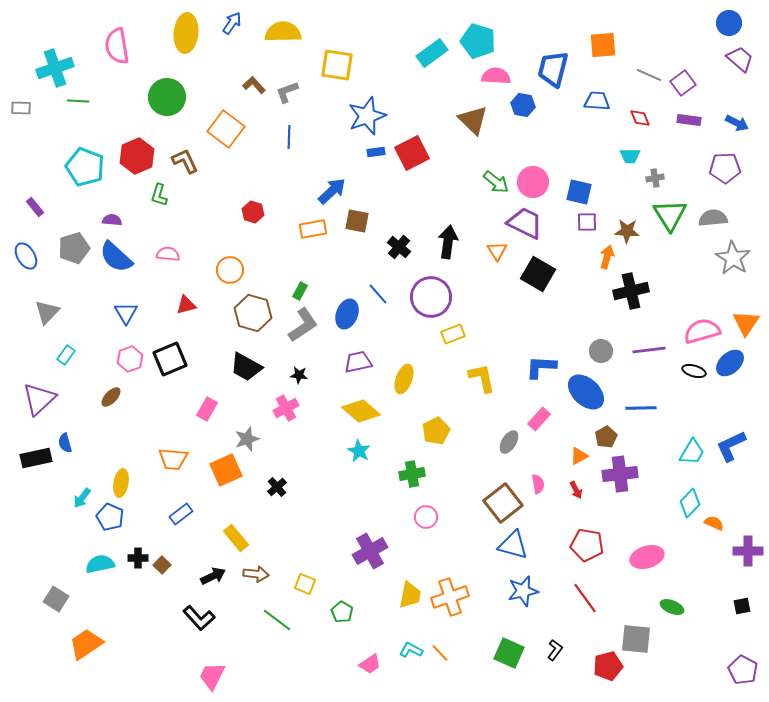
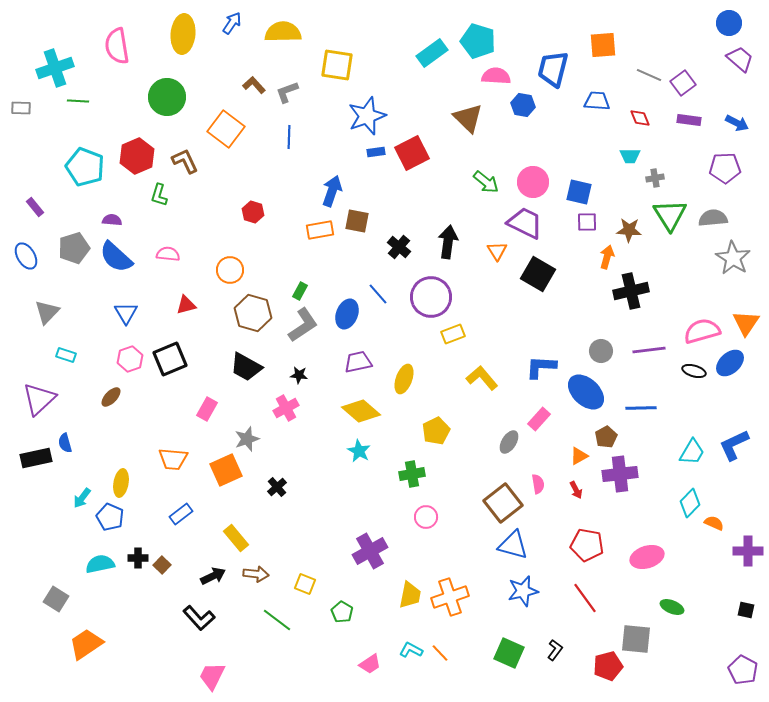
yellow ellipse at (186, 33): moved 3 px left, 1 px down
brown triangle at (473, 120): moved 5 px left, 2 px up
green arrow at (496, 182): moved 10 px left
blue arrow at (332, 191): rotated 28 degrees counterclockwise
orange rectangle at (313, 229): moved 7 px right, 1 px down
brown star at (627, 231): moved 2 px right, 1 px up
cyan rectangle at (66, 355): rotated 72 degrees clockwise
yellow L-shape at (482, 378): rotated 28 degrees counterclockwise
blue L-shape at (731, 446): moved 3 px right, 1 px up
black square at (742, 606): moved 4 px right, 4 px down; rotated 24 degrees clockwise
